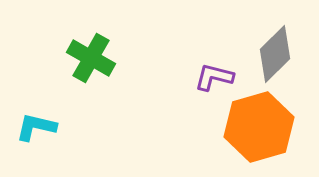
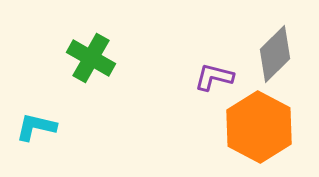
orange hexagon: rotated 16 degrees counterclockwise
